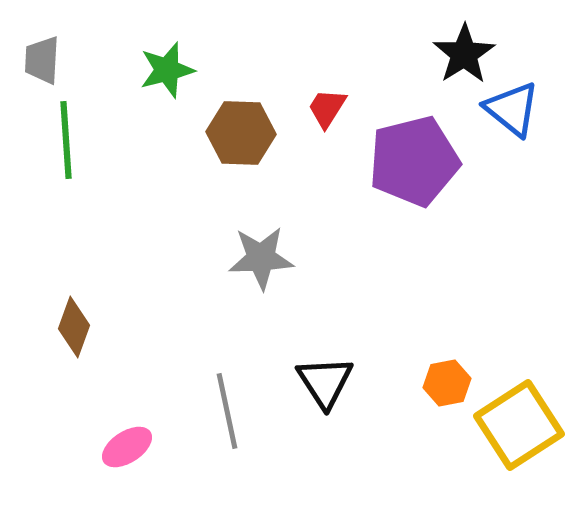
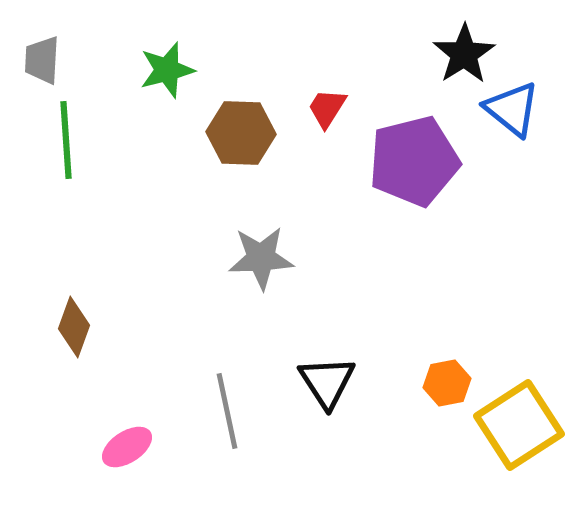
black triangle: moved 2 px right
